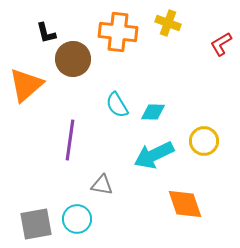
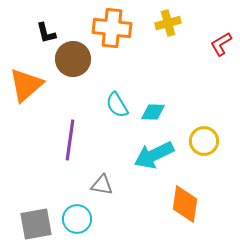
yellow cross: rotated 35 degrees counterclockwise
orange cross: moved 6 px left, 4 px up
orange diamond: rotated 27 degrees clockwise
